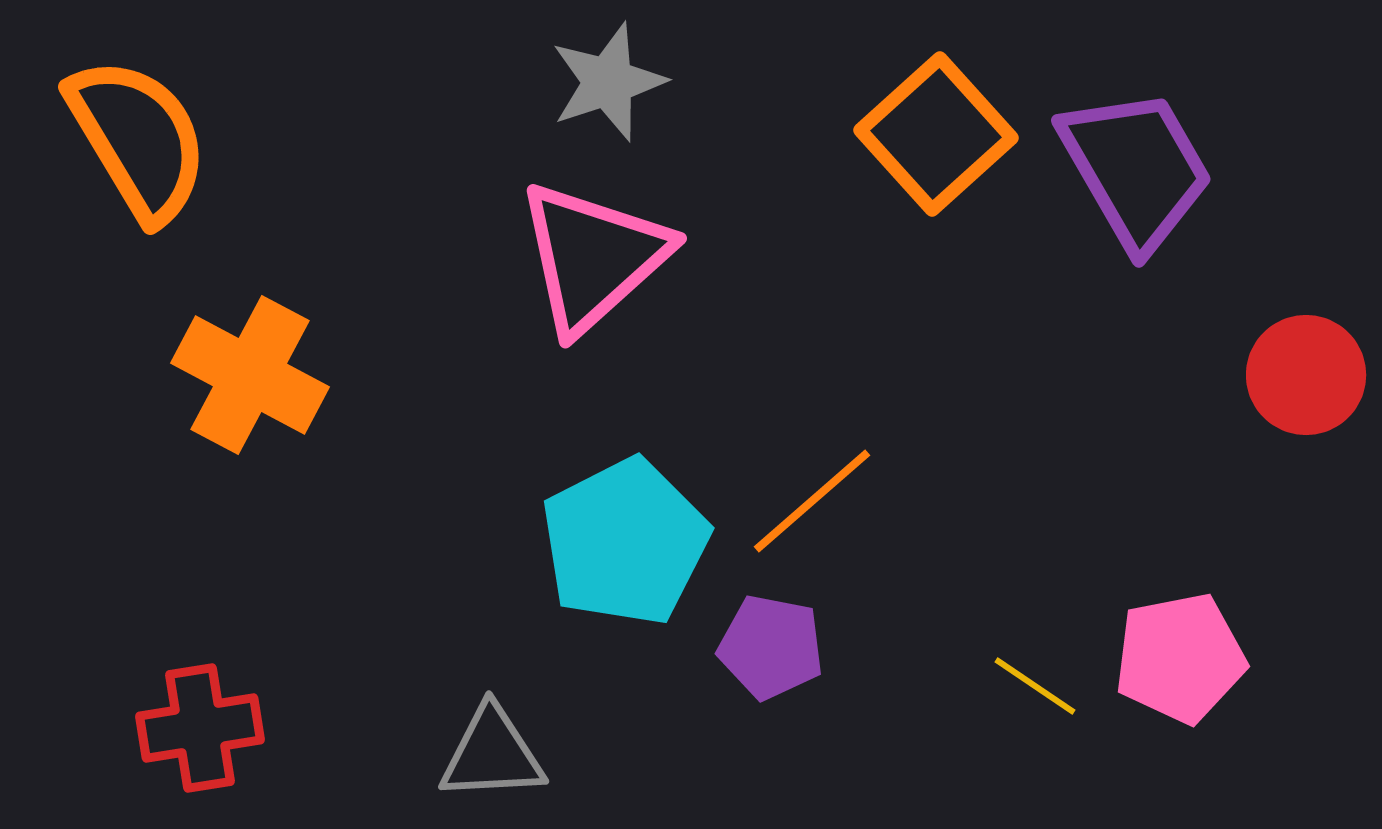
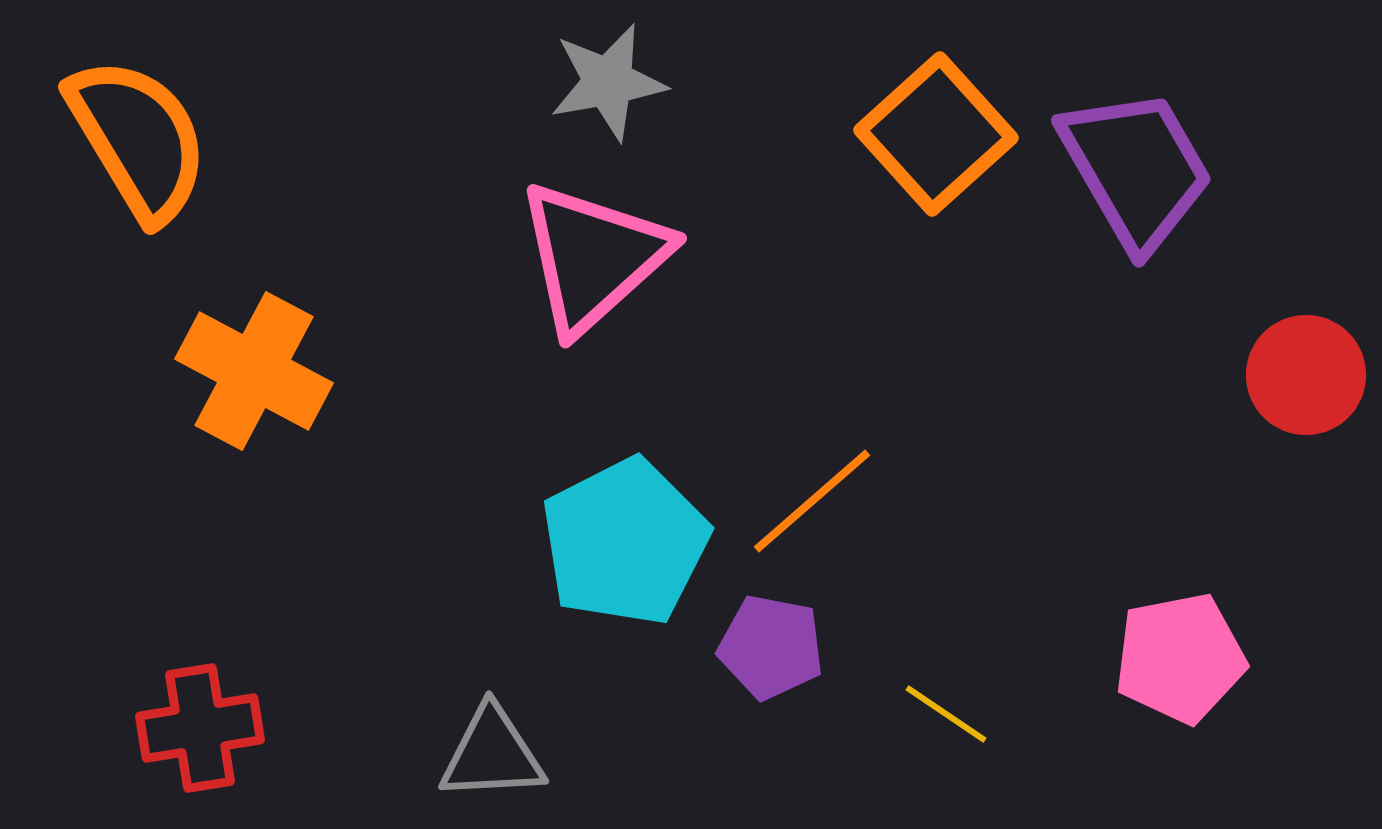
gray star: rotated 8 degrees clockwise
orange cross: moved 4 px right, 4 px up
yellow line: moved 89 px left, 28 px down
